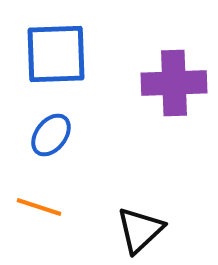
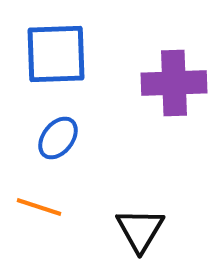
blue ellipse: moved 7 px right, 3 px down
black triangle: rotated 16 degrees counterclockwise
